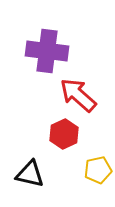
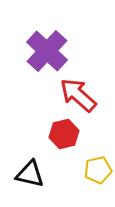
purple cross: rotated 36 degrees clockwise
red hexagon: rotated 12 degrees clockwise
